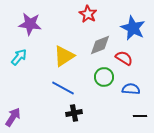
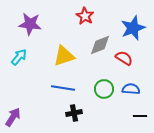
red star: moved 3 px left, 2 px down
blue star: rotated 25 degrees clockwise
yellow triangle: rotated 15 degrees clockwise
green circle: moved 12 px down
blue line: rotated 20 degrees counterclockwise
